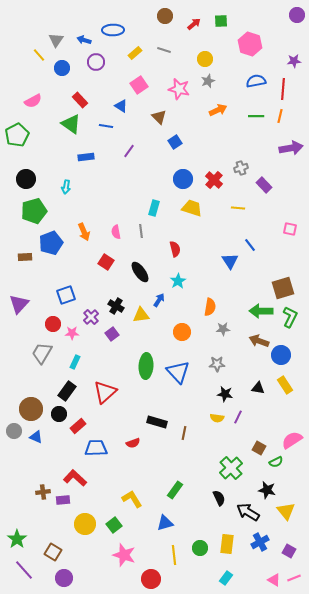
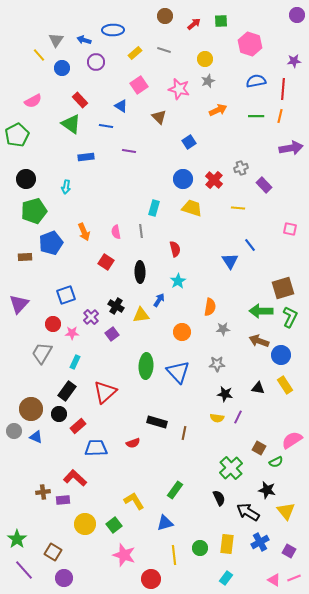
blue square at (175, 142): moved 14 px right
purple line at (129, 151): rotated 64 degrees clockwise
black ellipse at (140, 272): rotated 35 degrees clockwise
yellow L-shape at (132, 499): moved 2 px right, 2 px down
